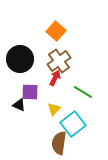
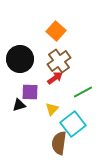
red arrow: rotated 28 degrees clockwise
green line: rotated 60 degrees counterclockwise
black triangle: rotated 40 degrees counterclockwise
yellow triangle: moved 2 px left
